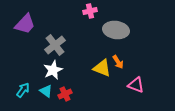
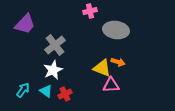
orange arrow: rotated 40 degrees counterclockwise
pink triangle: moved 25 px left; rotated 24 degrees counterclockwise
